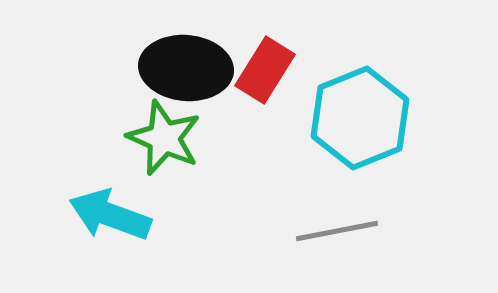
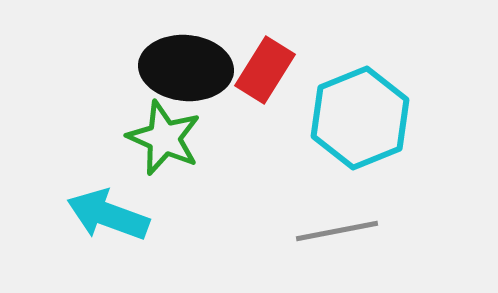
cyan arrow: moved 2 px left
